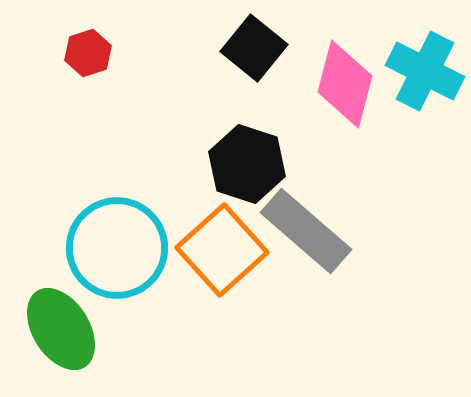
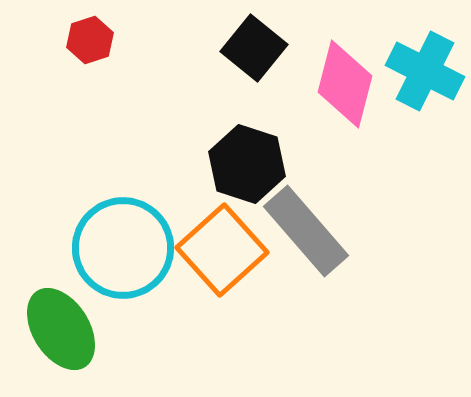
red hexagon: moved 2 px right, 13 px up
gray rectangle: rotated 8 degrees clockwise
cyan circle: moved 6 px right
